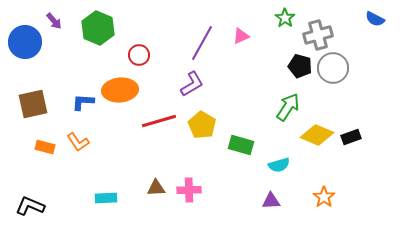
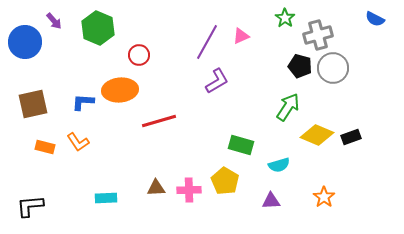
purple line: moved 5 px right, 1 px up
purple L-shape: moved 25 px right, 3 px up
yellow pentagon: moved 23 px right, 56 px down
black L-shape: rotated 28 degrees counterclockwise
